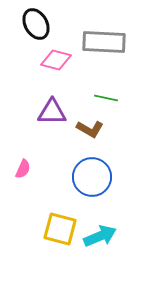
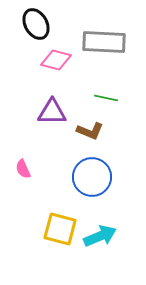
brown L-shape: moved 2 px down; rotated 8 degrees counterclockwise
pink semicircle: rotated 132 degrees clockwise
